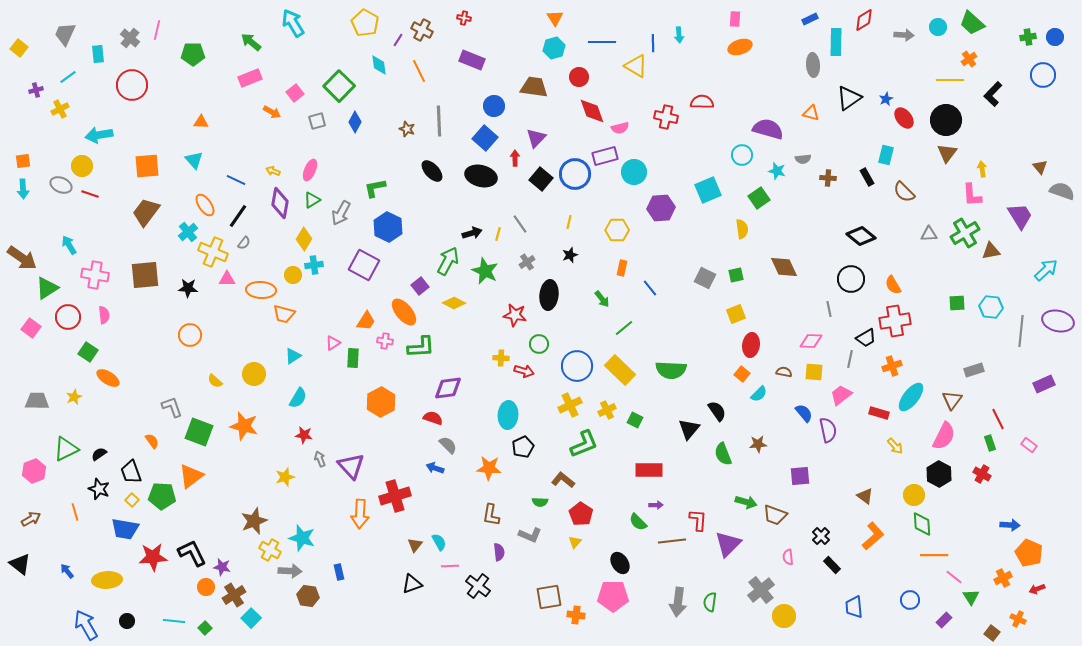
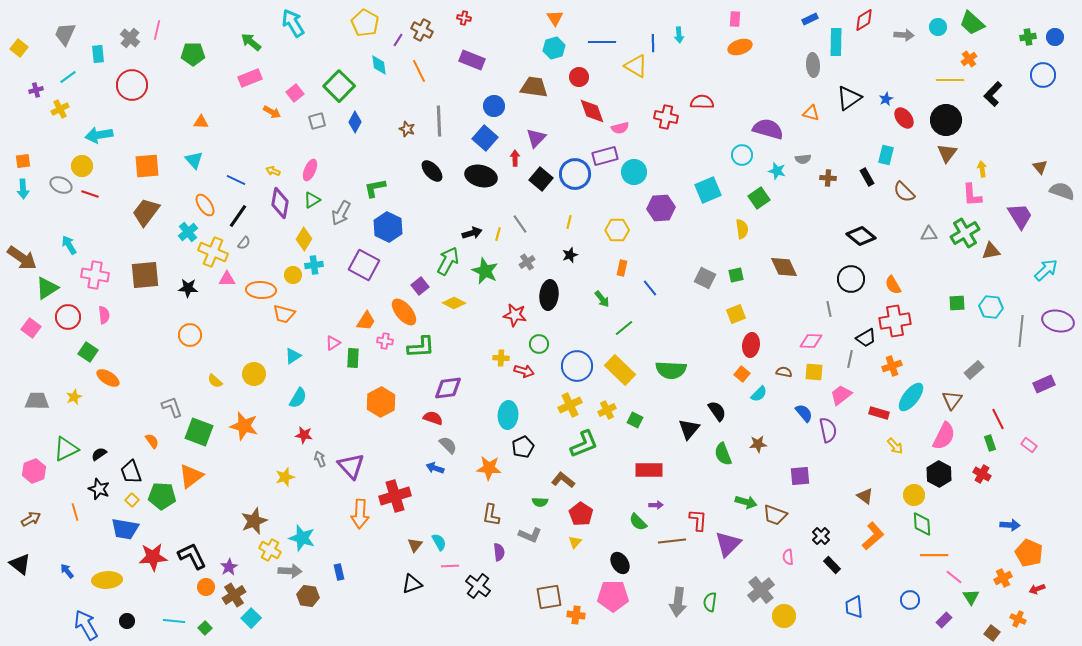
gray rectangle at (974, 370): rotated 24 degrees counterclockwise
black L-shape at (192, 553): moved 3 px down
purple star at (222, 567): moved 7 px right; rotated 30 degrees clockwise
